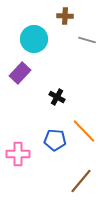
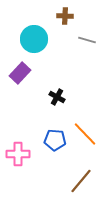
orange line: moved 1 px right, 3 px down
